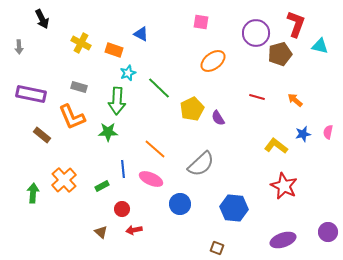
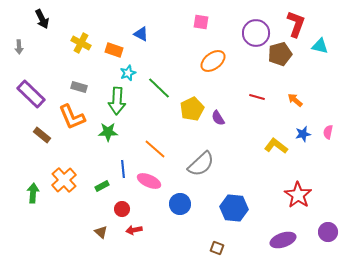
purple rectangle at (31, 94): rotated 32 degrees clockwise
pink ellipse at (151, 179): moved 2 px left, 2 px down
red star at (284, 186): moved 14 px right, 9 px down; rotated 8 degrees clockwise
